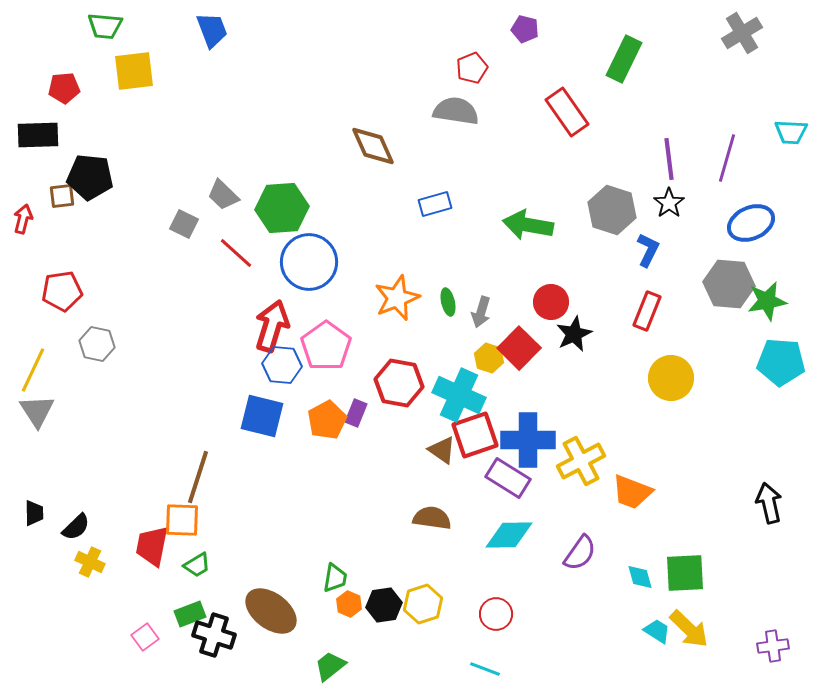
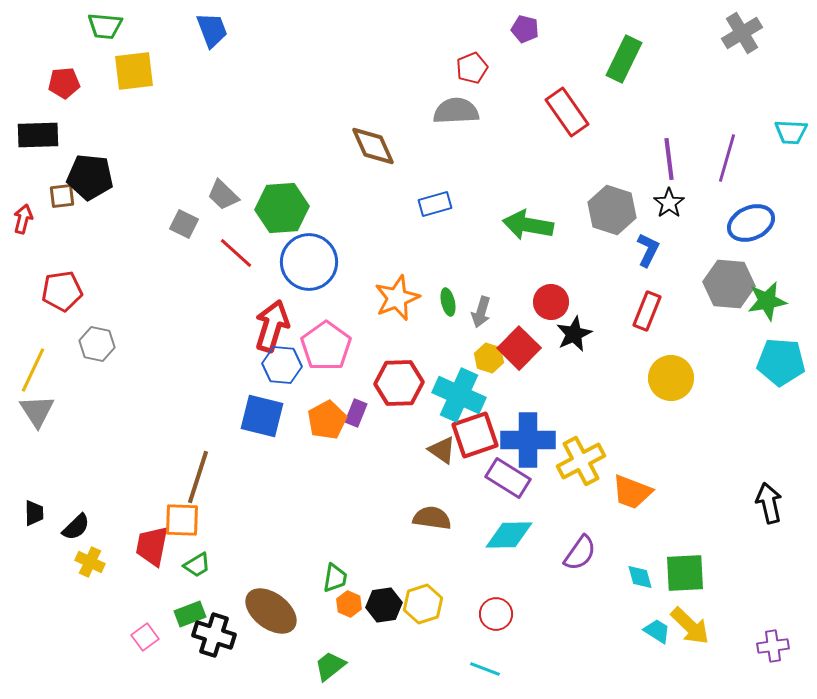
red pentagon at (64, 88): moved 5 px up
gray semicircle at (456, 111): rotated 12 degrees counterclockwise
red hexagon at (399, 383): rotated 12 degrees counterclockwise
yellow arrow at (689, 629): moved 1 px right, 3 px up
